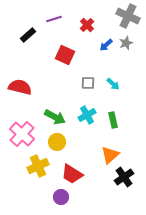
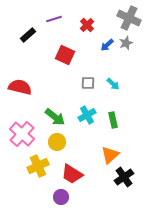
gray cross: moved 1 px right, 2 px down
blue arrow: moved 1 px right
green arrow: rotated 10 degrees clockwise
